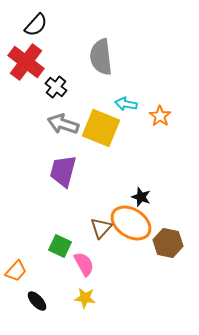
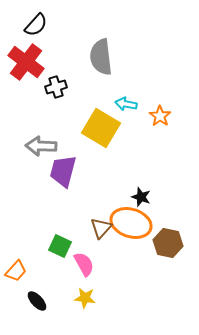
black cross: rotated 35 degrees clockwise
gray arrow: moved 22 px left, 22 px down; rotated 16 degrees counterclockwise
yellow square: rotated 9 degrees clockwise
orange ellipse: rotated 15 degrees counterclockwise
